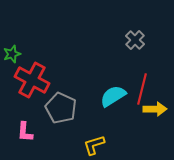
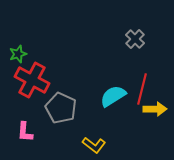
gray cross: moved 1 px up
green star: moved 6 px right
yellow L-shape: rotated 125 degrees counterclockwise
